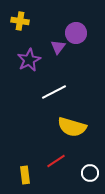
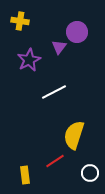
purple circle: moved 1 px right, 1 px up
purple triangle: moved 1 px right
yellow semicircle: moved 2 px right, 8 px down; rotated 92 degrees clockwise
red line: moved 1 px left
